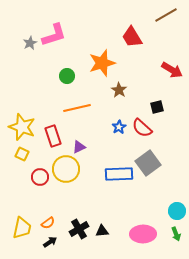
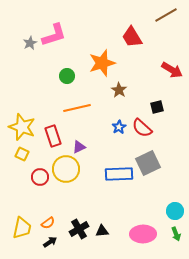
gray square: rotated 10 degrees clockwise
cyan circle: moved 2 px left
